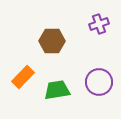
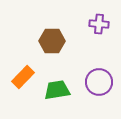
purple cross: rotated 24 degrees clockwise
